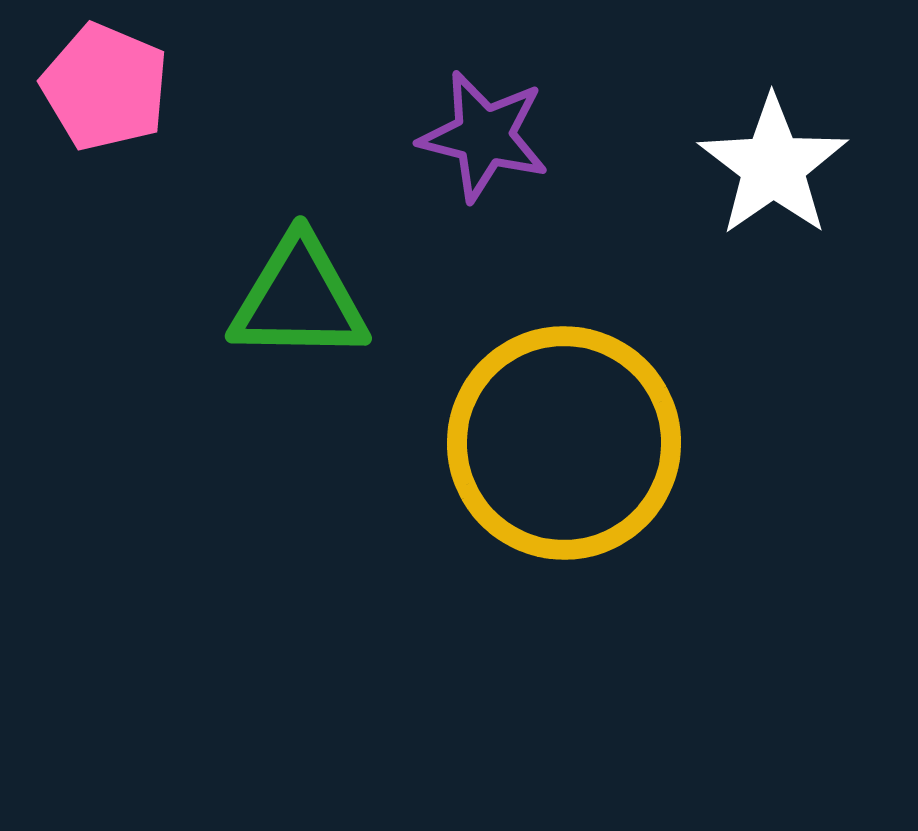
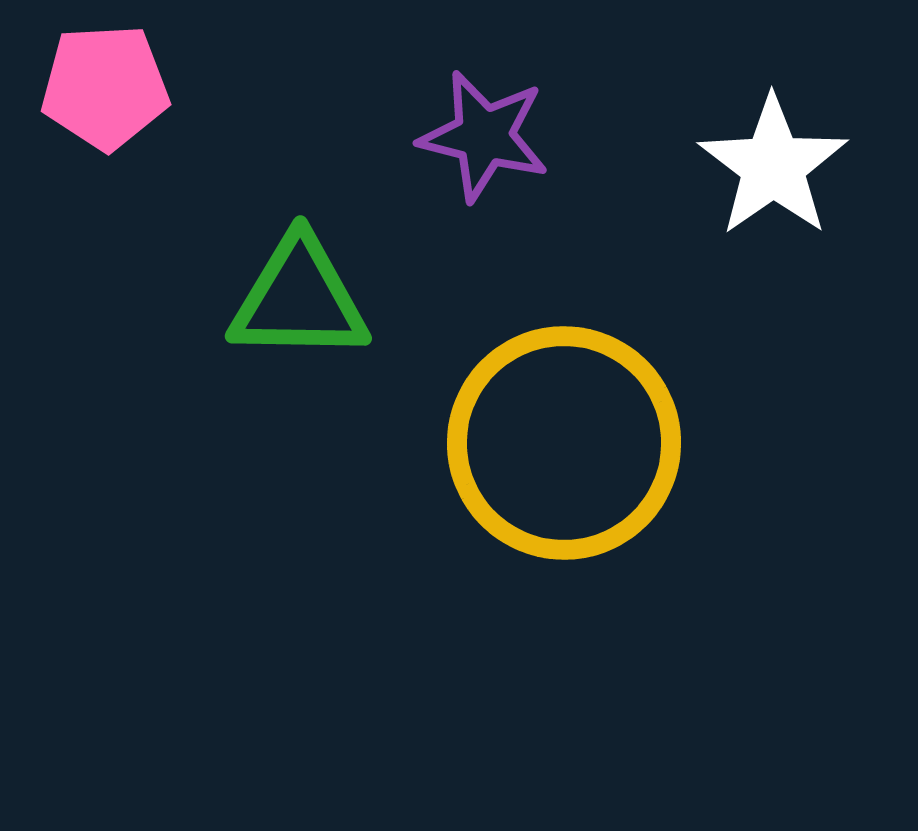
pink pentagon: rotated 26 degrees counterclockwise
